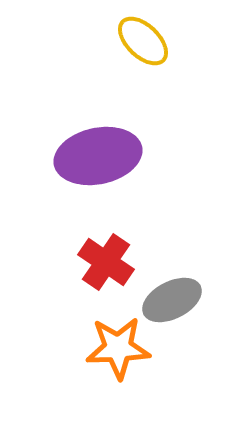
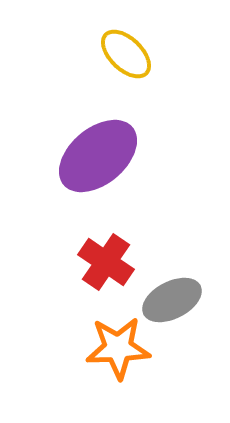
yellow ellipse: moved 17 px left, 13 px down
purple ellipse: rotated 28 degrees counterclockwise
